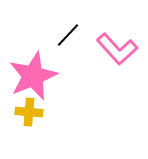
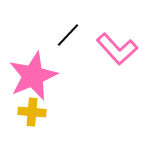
yellow cross: moved 3 px right
